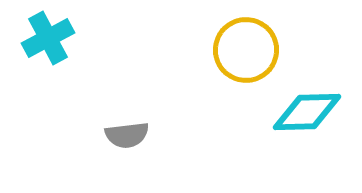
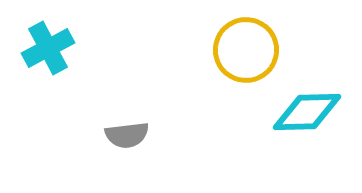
cyan cross: moved 10 px down
